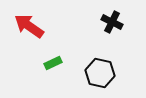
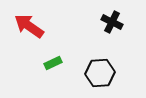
black hexagon: rotated 16 degrees counterclockwise
